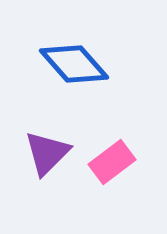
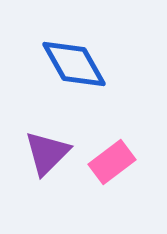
blue diamond: rotated 12 degrees clockwise
